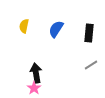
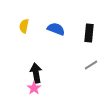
blue semicircle: rotated 78 degrees clockwise
